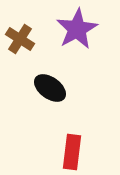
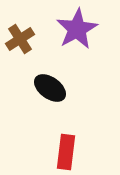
brown cross: rotated 24 degrees clockwise
red rectangle: moved 6 px left
